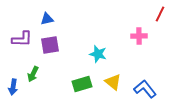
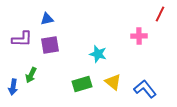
green arrow: moved 2 px left, 1 px down
